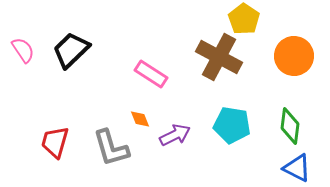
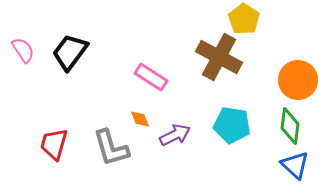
black trapezoid: moved 1 px left, 2 px down; rotated 9 degrees counterclockwise
orange circle: moved 4 px right, 24 px down
pink rectangle: moved 3 px down
red trapezoid: moved 1 px left, 2 px down
blue triangle: moved 2 px left, 3 px up; rotated 16 degrees clockwise
